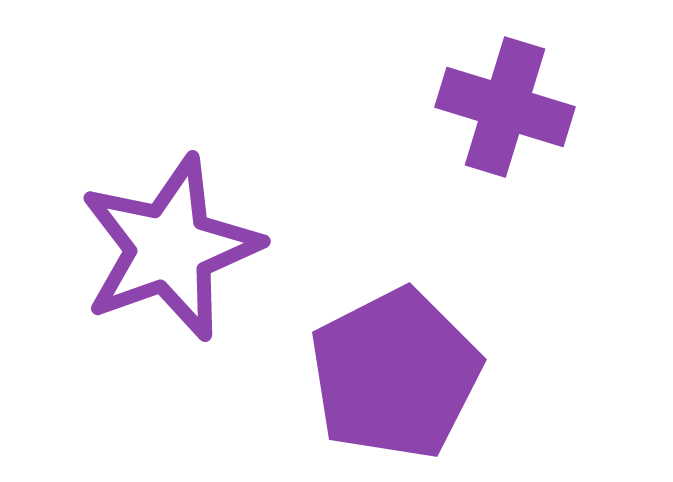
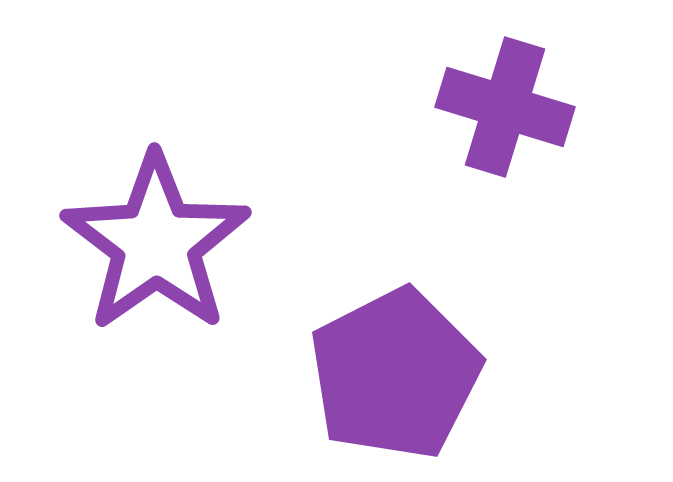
purple star: moved 14 px left, 5 px up; rotated 15 degrees counterclockwise
